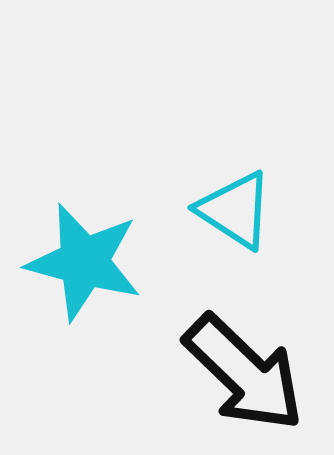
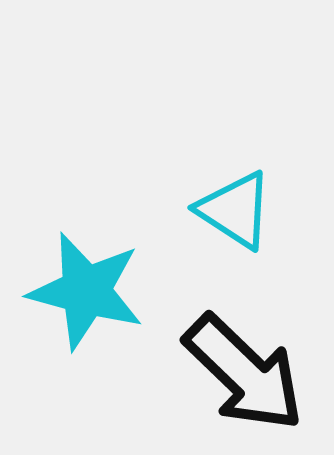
cyan star: moved 2 px right, 29 px down
